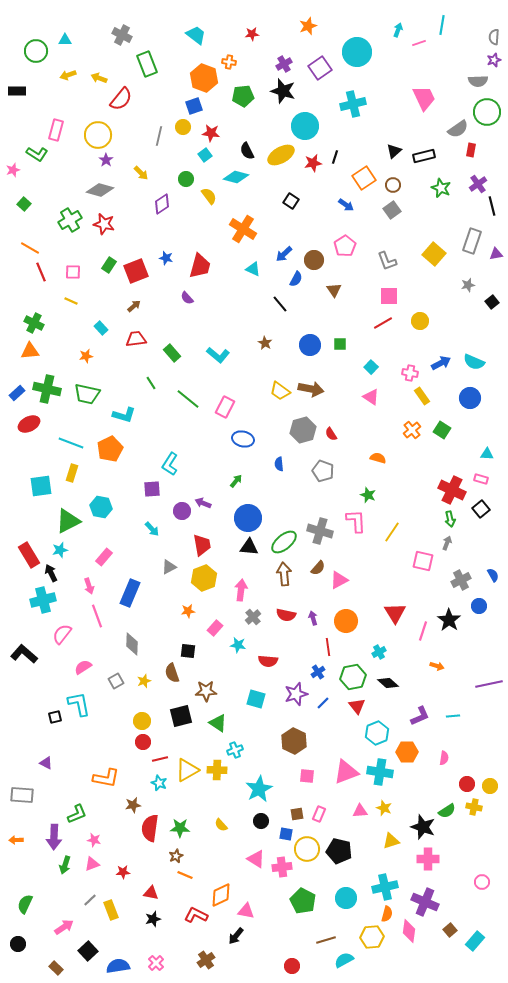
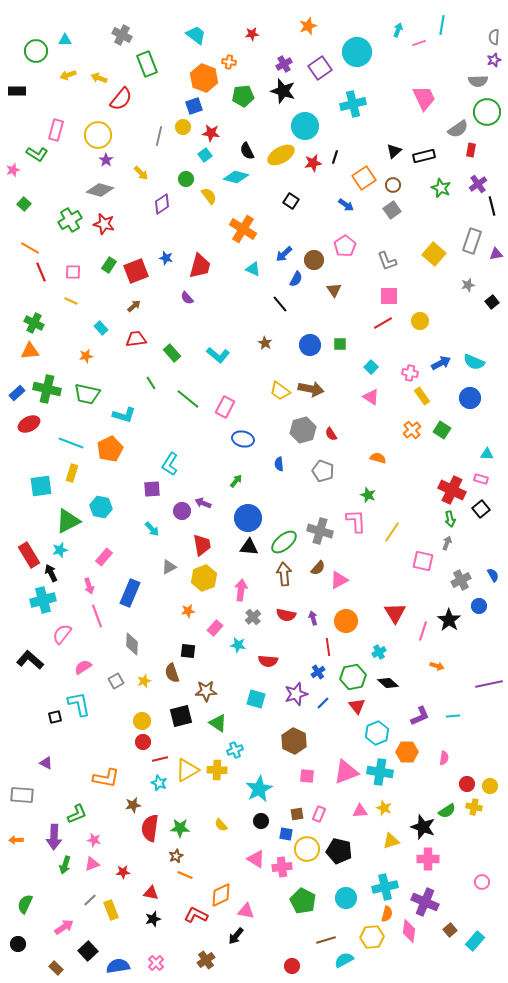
black L-shape at (24, 654): moved 6 px right, 6 px down
